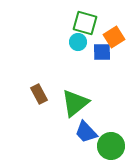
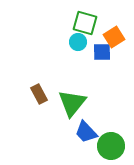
green triangle: moved 3 px left; rotated 12 degrees counterclockwise
